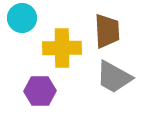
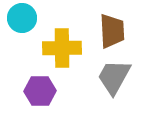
brown trapezoid: moved 5 px right
gray trapezoid: rotated 90 degrees clockwise
